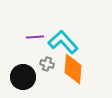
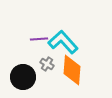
purple line: moved 4 px right, 2 px down
gray cross: rotated 16 degrees clockwise
orange diamond: moved 1 px left, 1 px down
